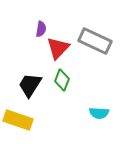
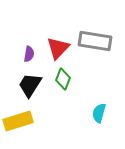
purple semicircle: moved 12 px left, 25 px down
gray rectangle: rotated 16 degrees counterclockwise
green diamond: moved 1 px right, 1 px up
cyan semicircle: rotated 102 degrees clockwise
yellow rectangle: moved 1 px down; rotated 36 degrees counterclockwise
